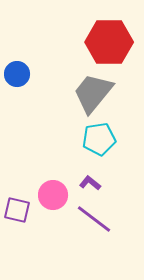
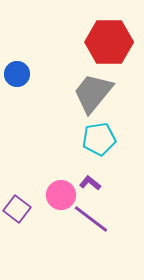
pink circle: moved 8 px right
purple square: moved 1 px up; rotated 24 degrees clockwise
purple line: moved 3 px left
